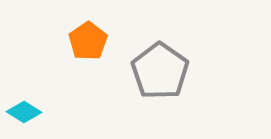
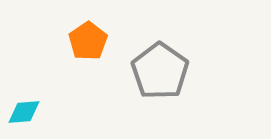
cyan diamond: rotated 36 degrees counterclockwise
